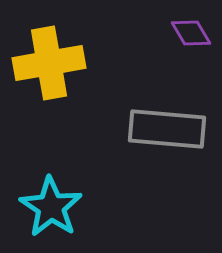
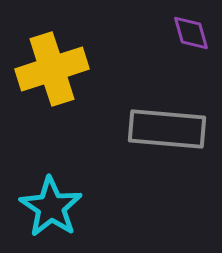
purple diamond: rotated 15 degrees clockwise
yellow cross: moved 3 px right, 6 px down; rotated 8 degrees counterclockwise
